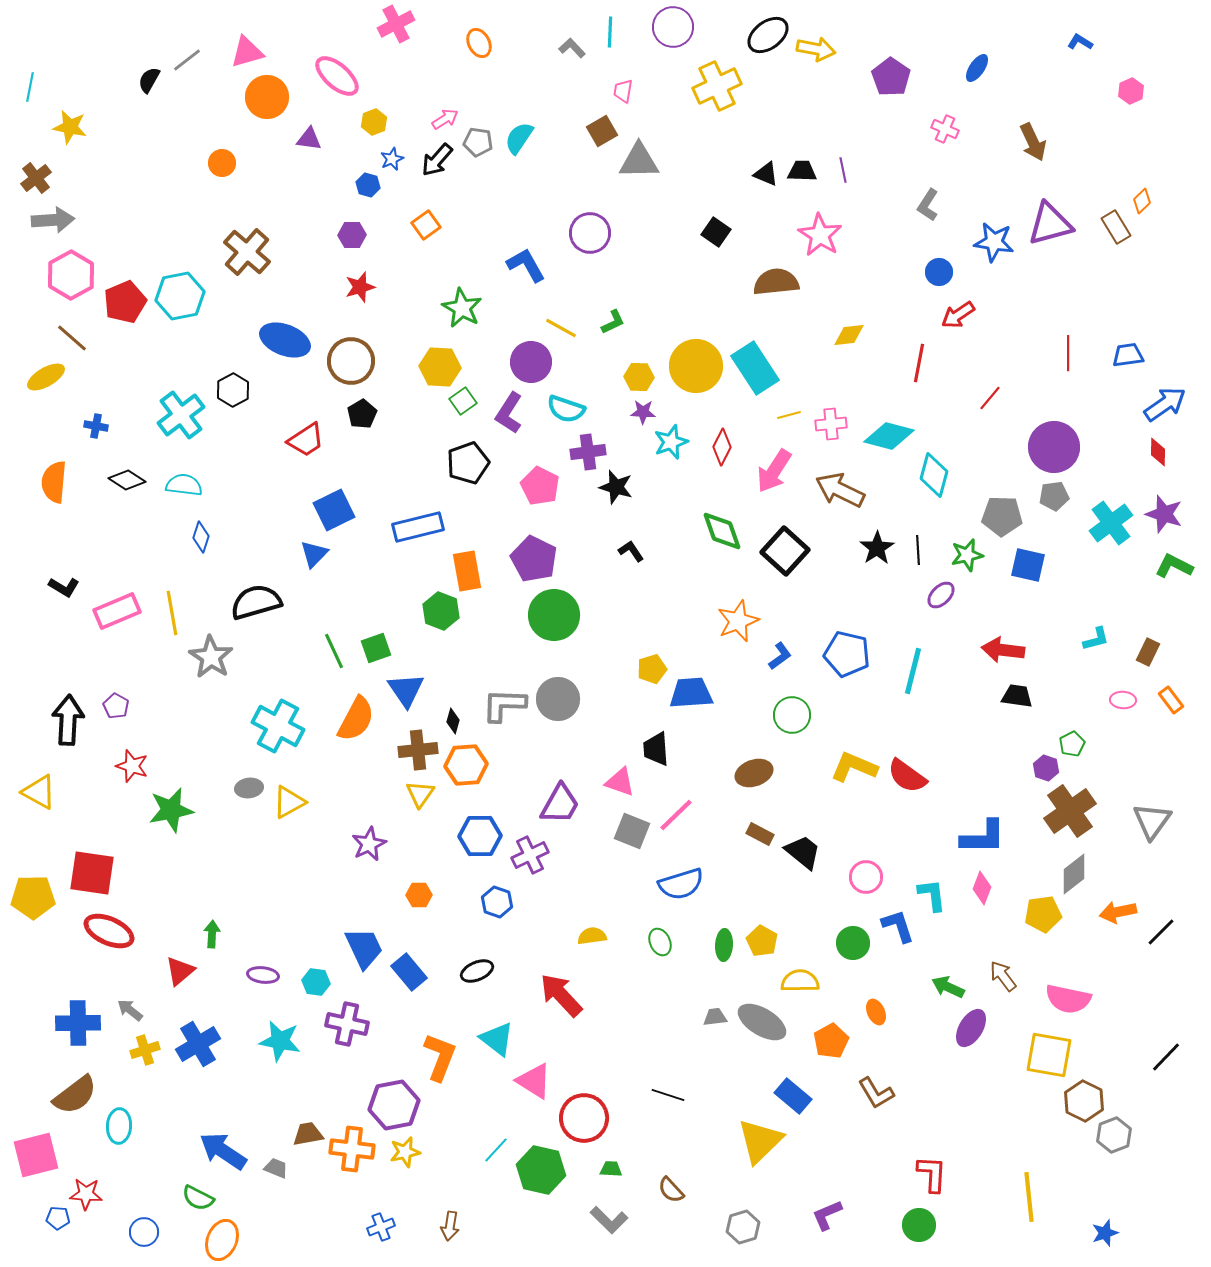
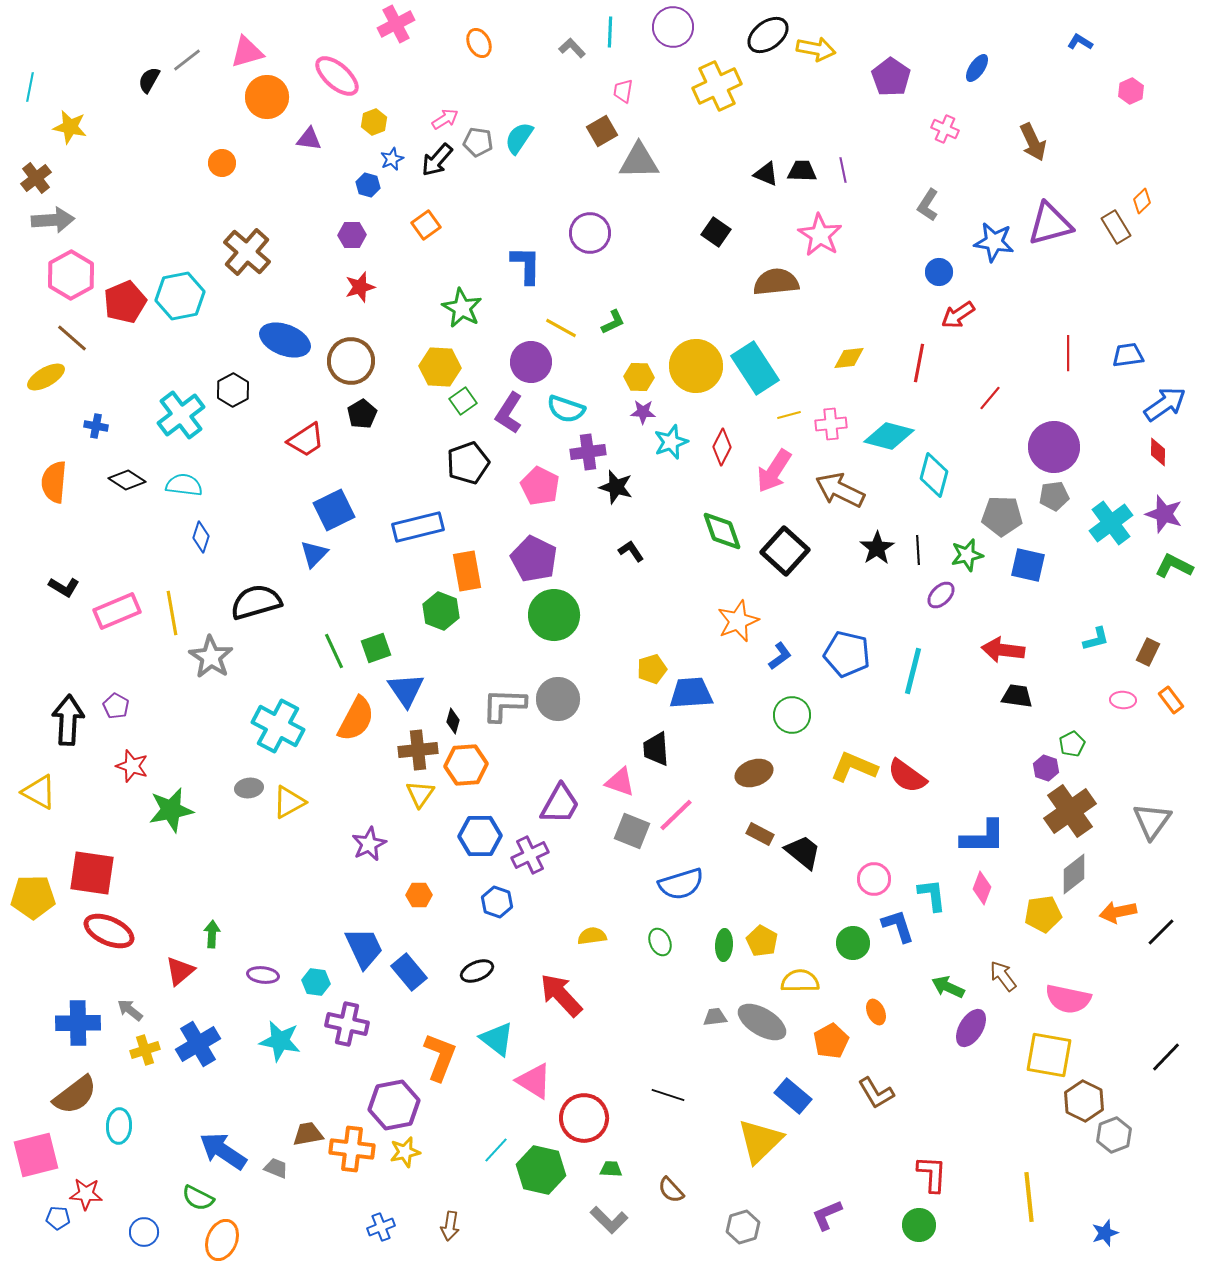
blue L-shape at (526, 265): rotated 30 degrees clockwise
yellow diamond at (849, 335): moved 23 px down
pink circle at (866, 877): moved 8 px right, 2 px down
